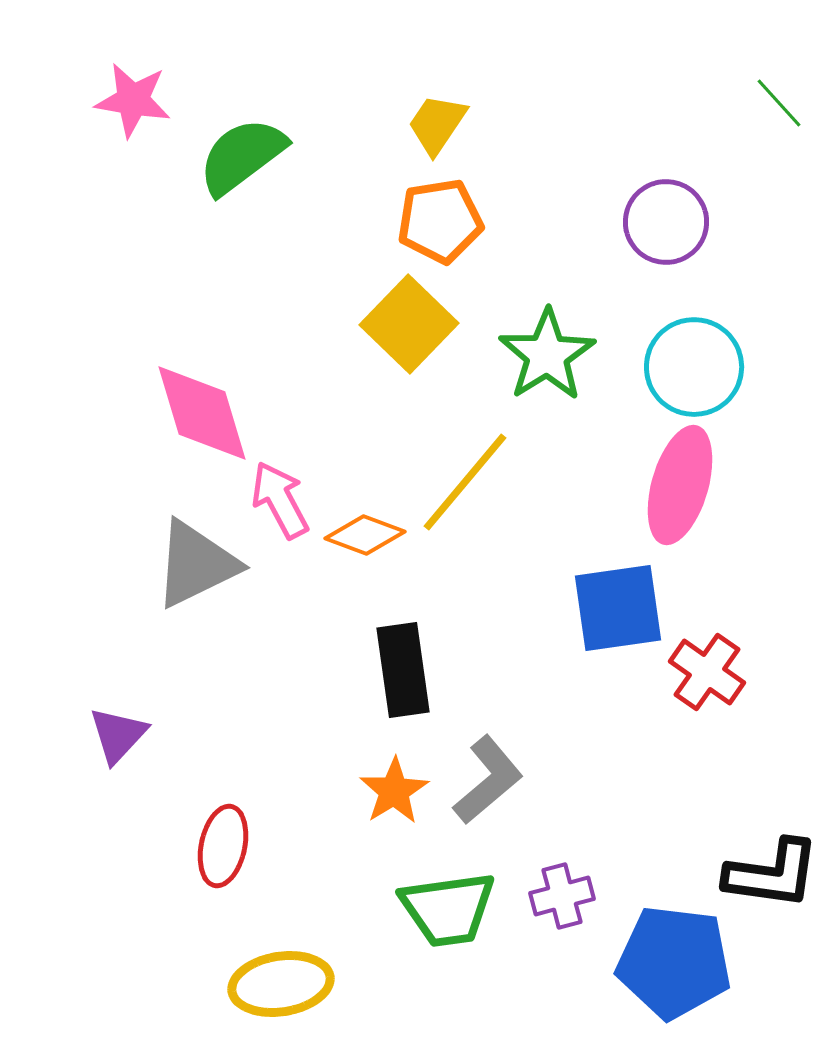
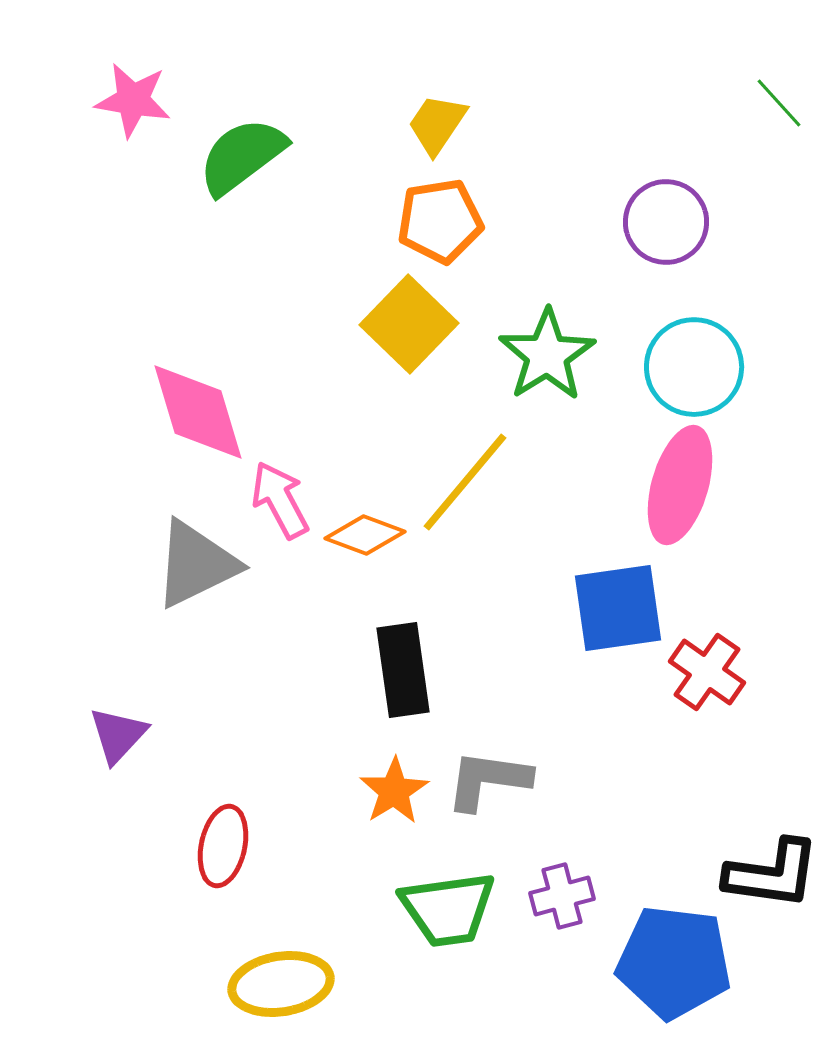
pink diamond: moved 4 px left, 1 px up
gray L-shape: rotated 132 degrees counterclockwise
